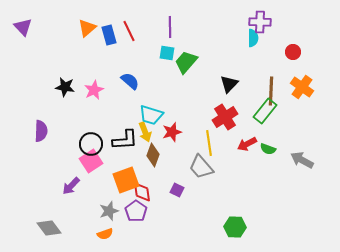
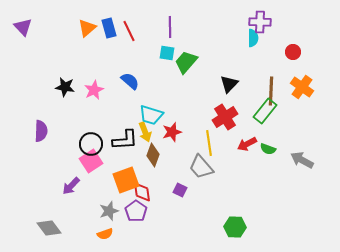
blue rectangle: moved 7 px up
purple square: moved 3 px right
